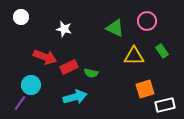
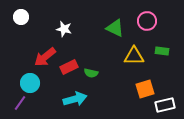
green rectangle: rotated 48 degrees counterclockwise
red arrow: rotated 120 degrees clockwise
cyan circle: moved 1 px left, 2 px up
cyan arrow: moved 2 px down
